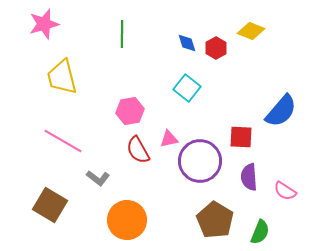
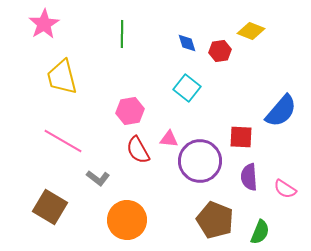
pink star: rotated 16 degrees counterclockwise
red hexagon: moved 4 px right, 3 px down; rotated 20 degrees clockwise
pink triangle: rotated 18 degrees clockwise
pink semicircle: moved 2 px up
brown square: moved 2 px down
brown pentagon: rotated 9 degrees counterclockwise
